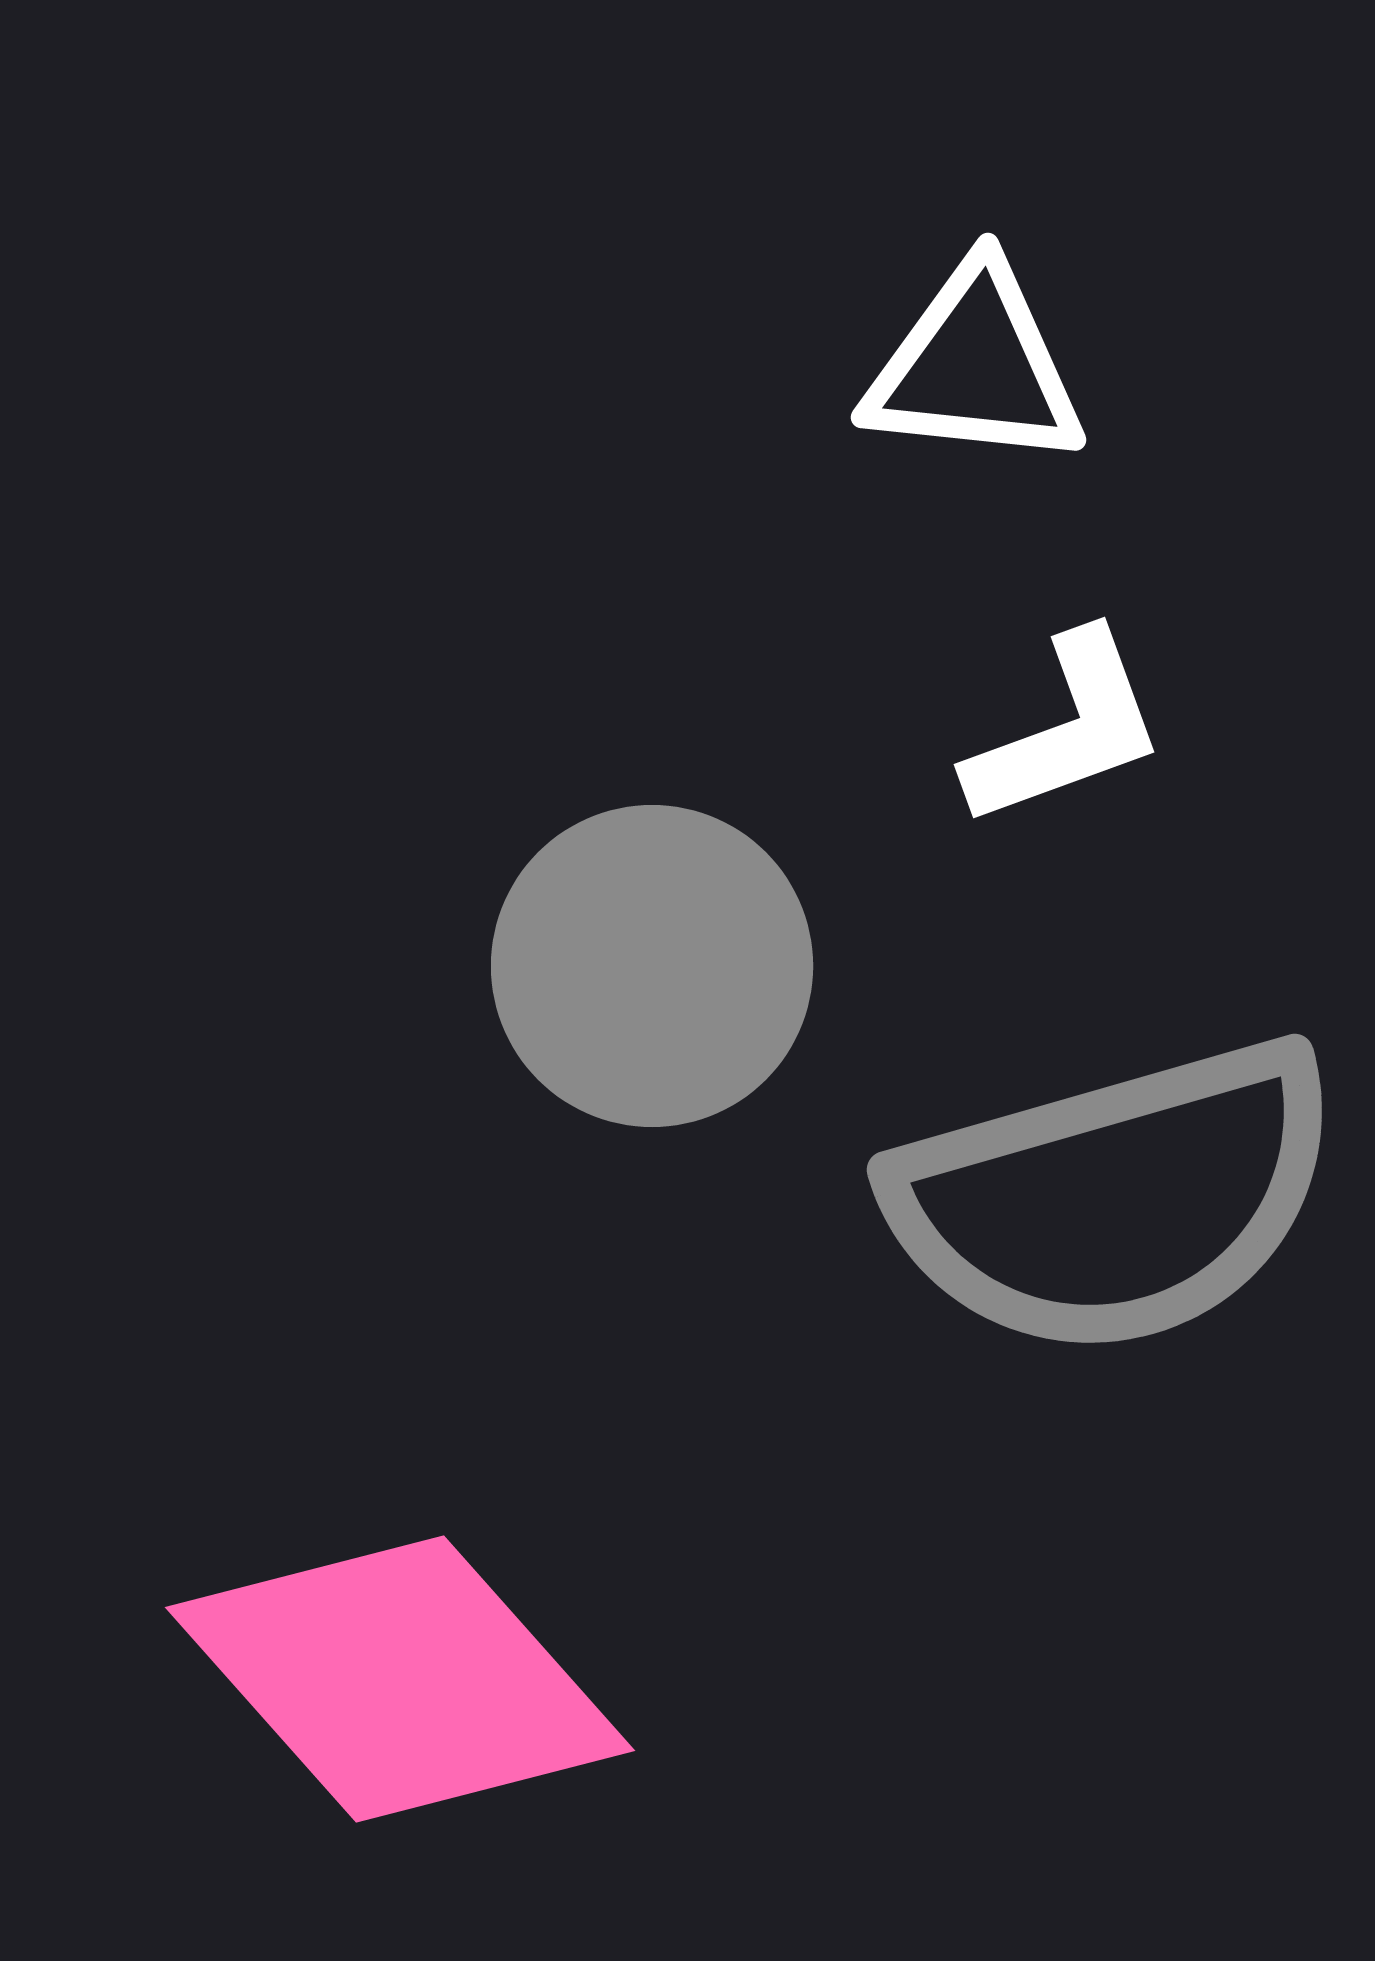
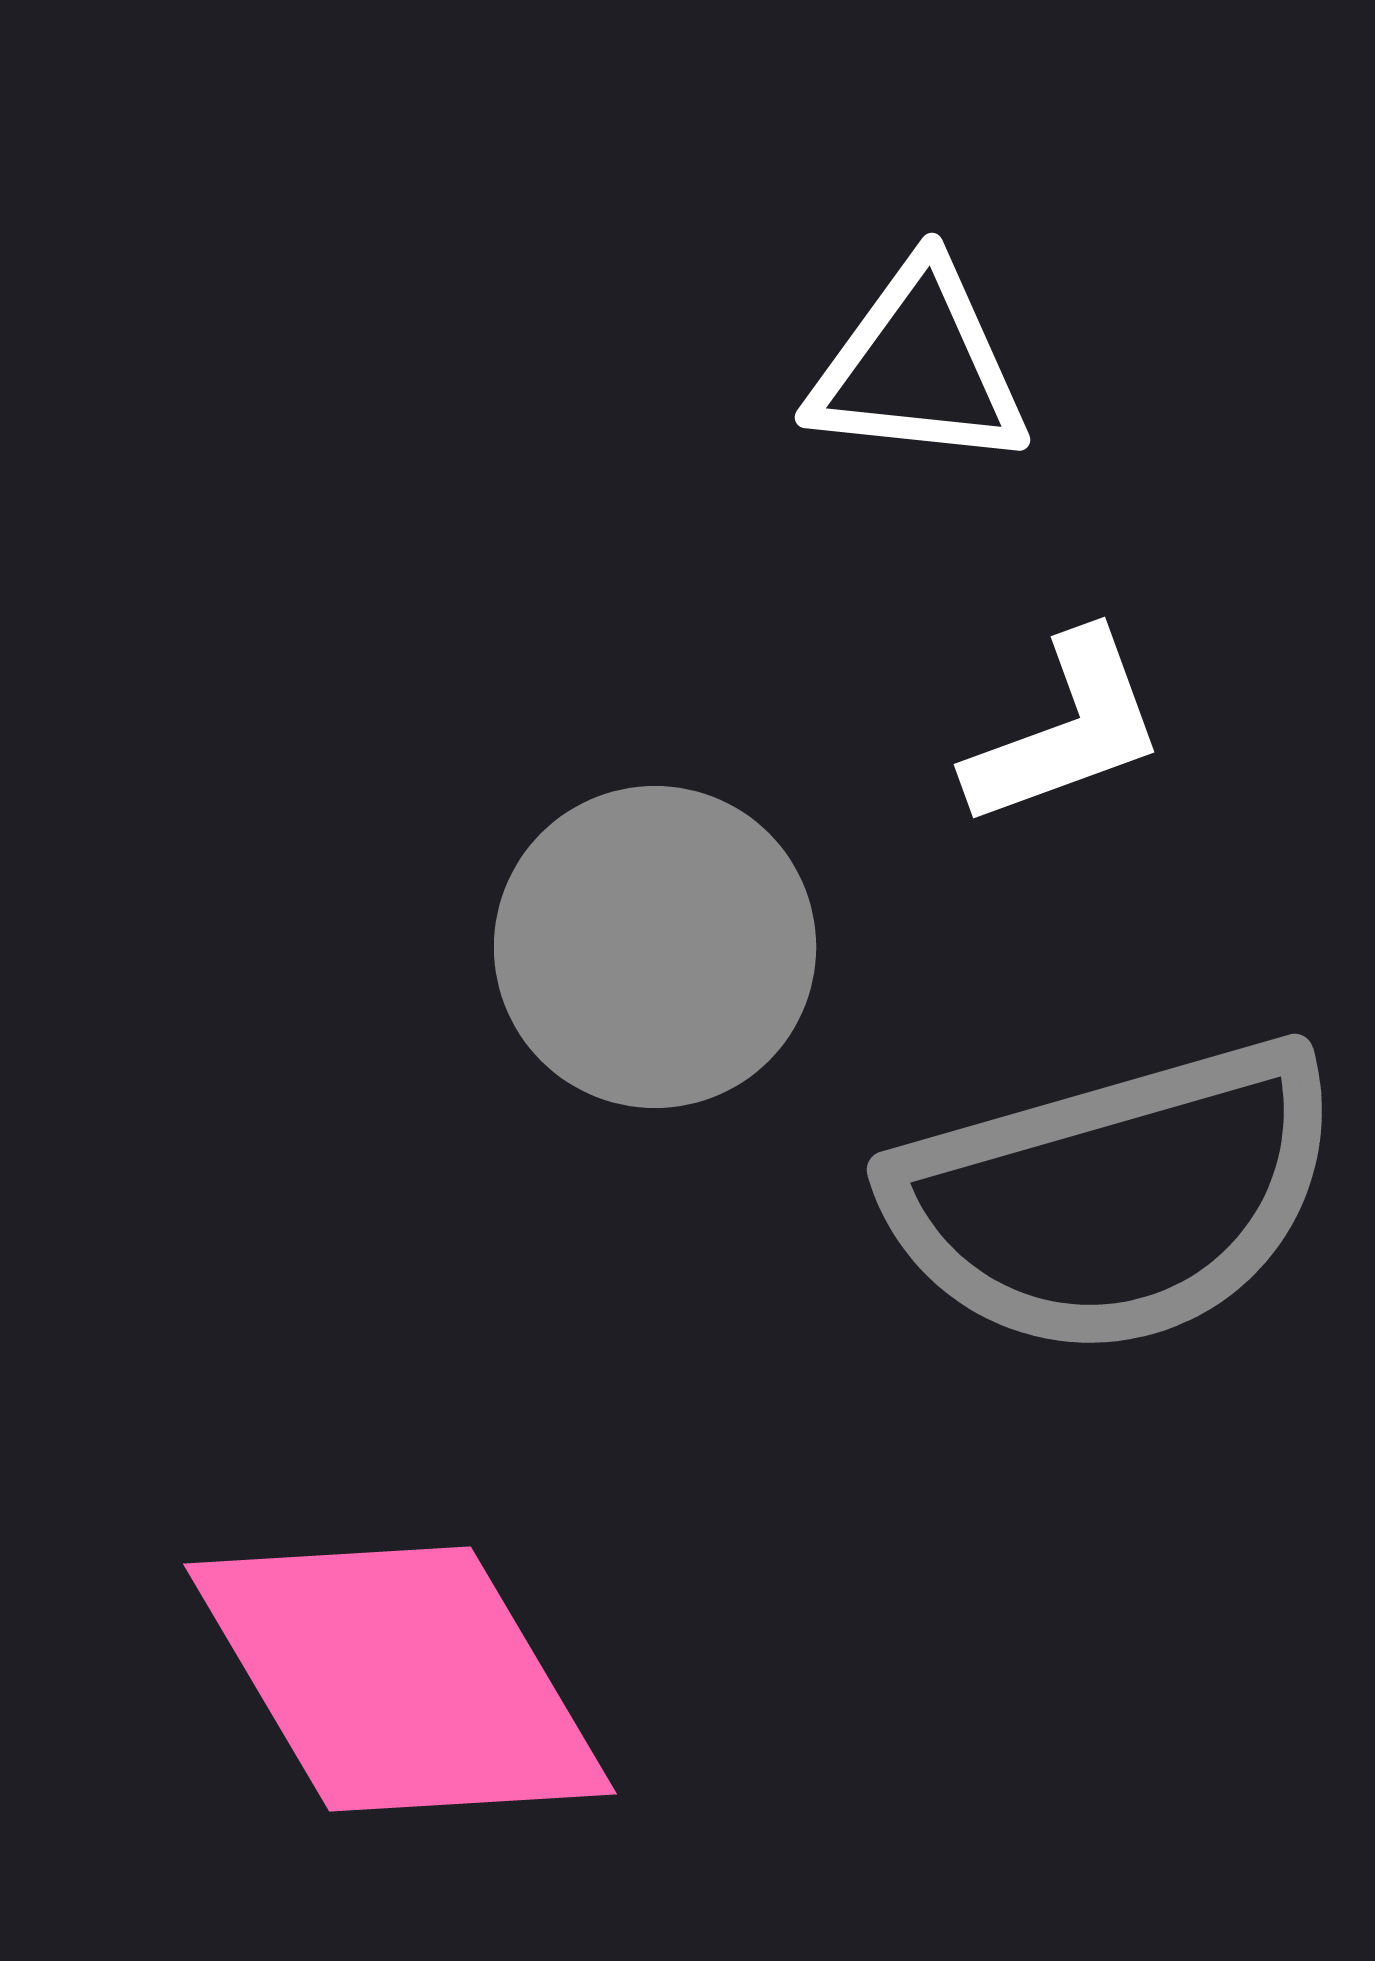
white triangle: moved 56 px left
gray circle: moved 3 px right, 19 px up
pink diamond: rotated 11 degrees clockwise
